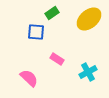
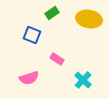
yellow ellipse: rotated 50 degrees clockwise
blue square: moved 4 px left, 3 px down; rotated 18 degrees clockwise
cyan cross: moved 5 px left, 8 px down; rotated 18 degrees counterclockwise
pink semicircle: rotated 120 degrees clockwise
